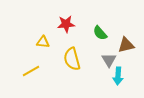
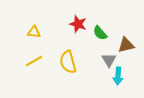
red star: moved 12 px right; rotated 24 degrees clockwise
yellow triangle: moved 9 px left, 10 px up
yellow semicircle: moved 4 px left, 3 px down
yellow line: moved 3 px right, 10 px up
